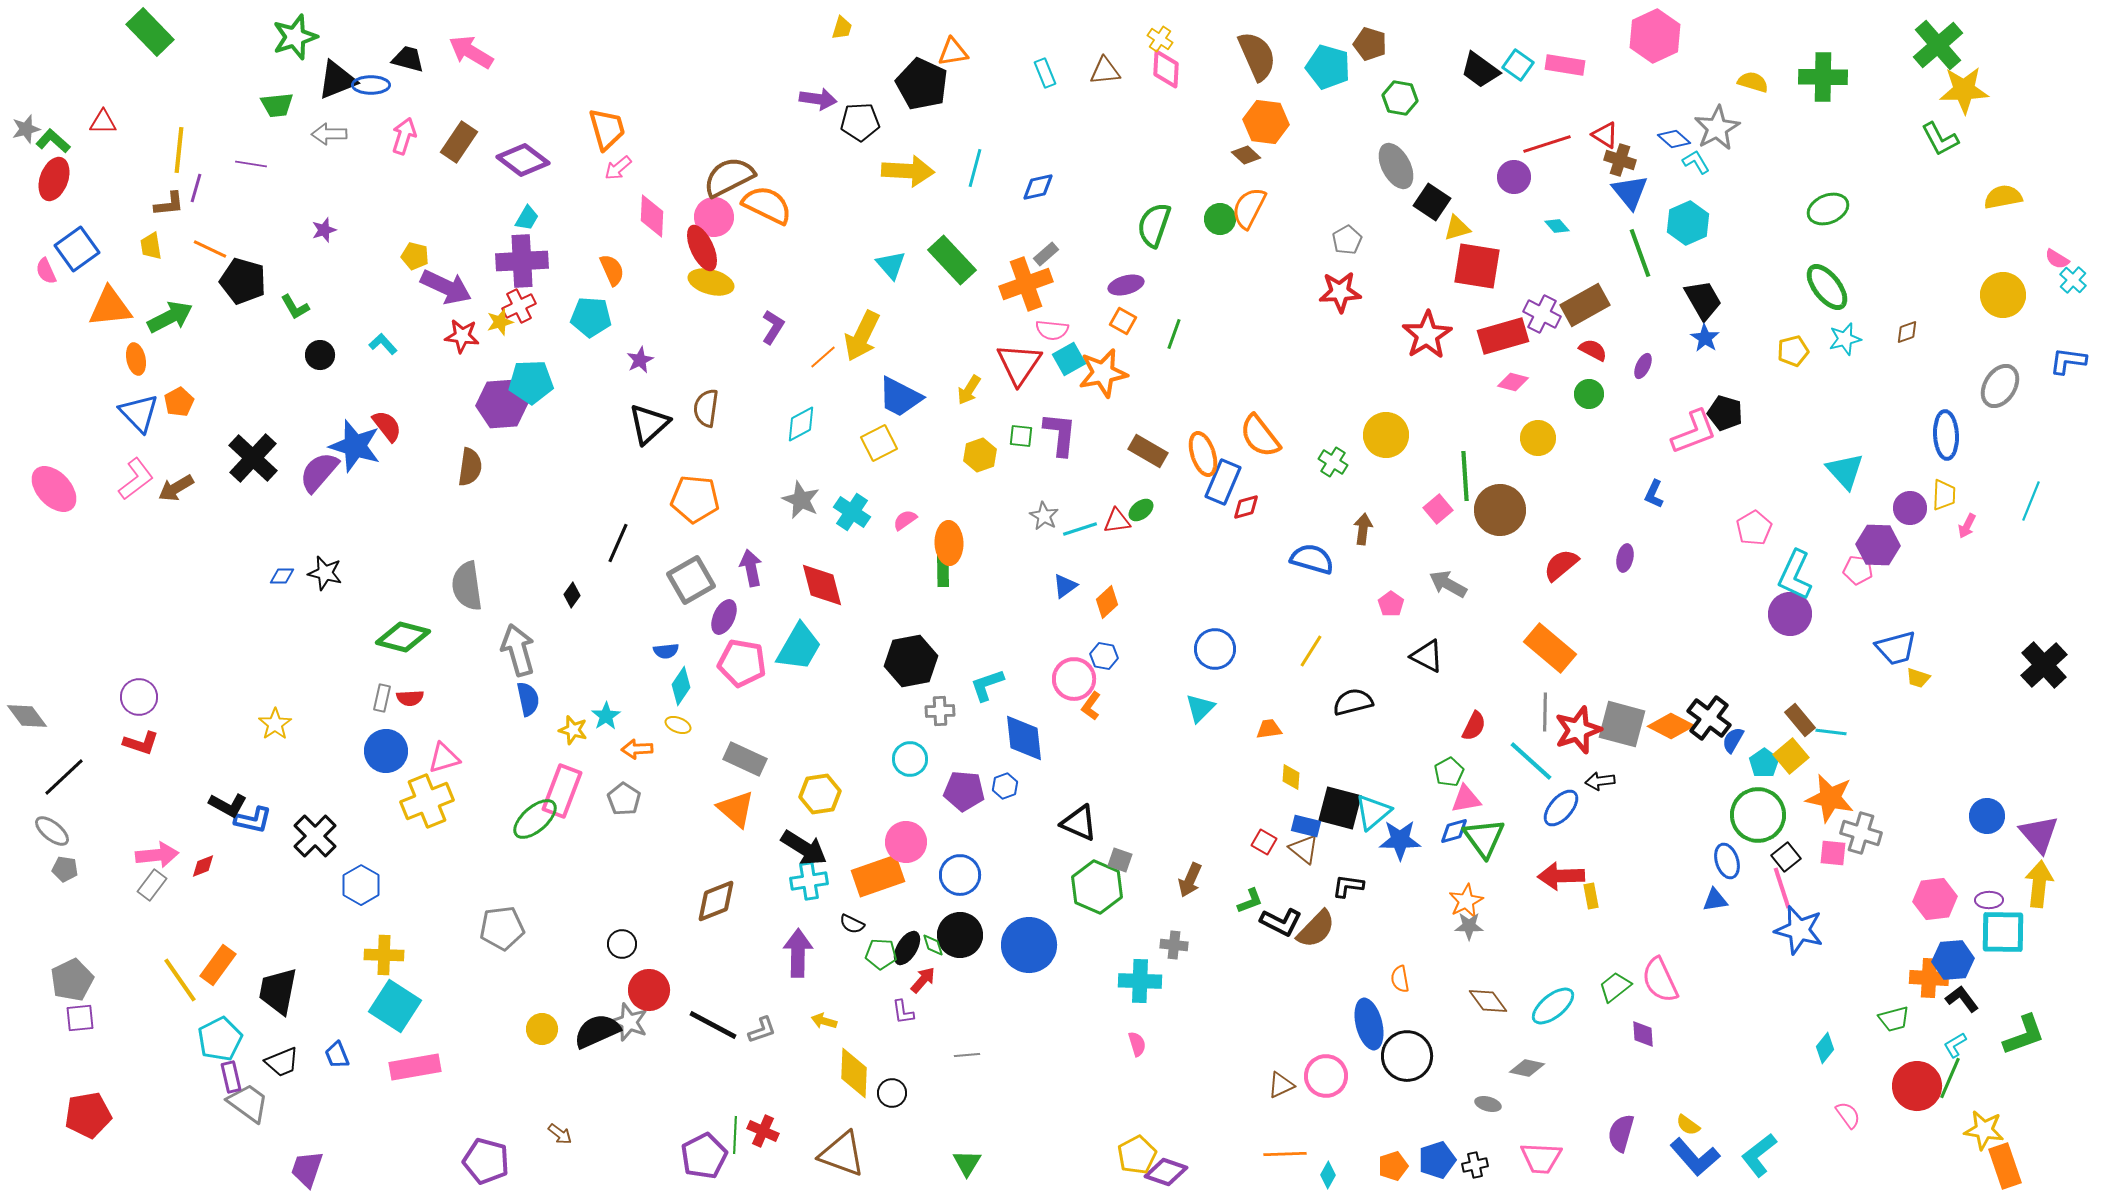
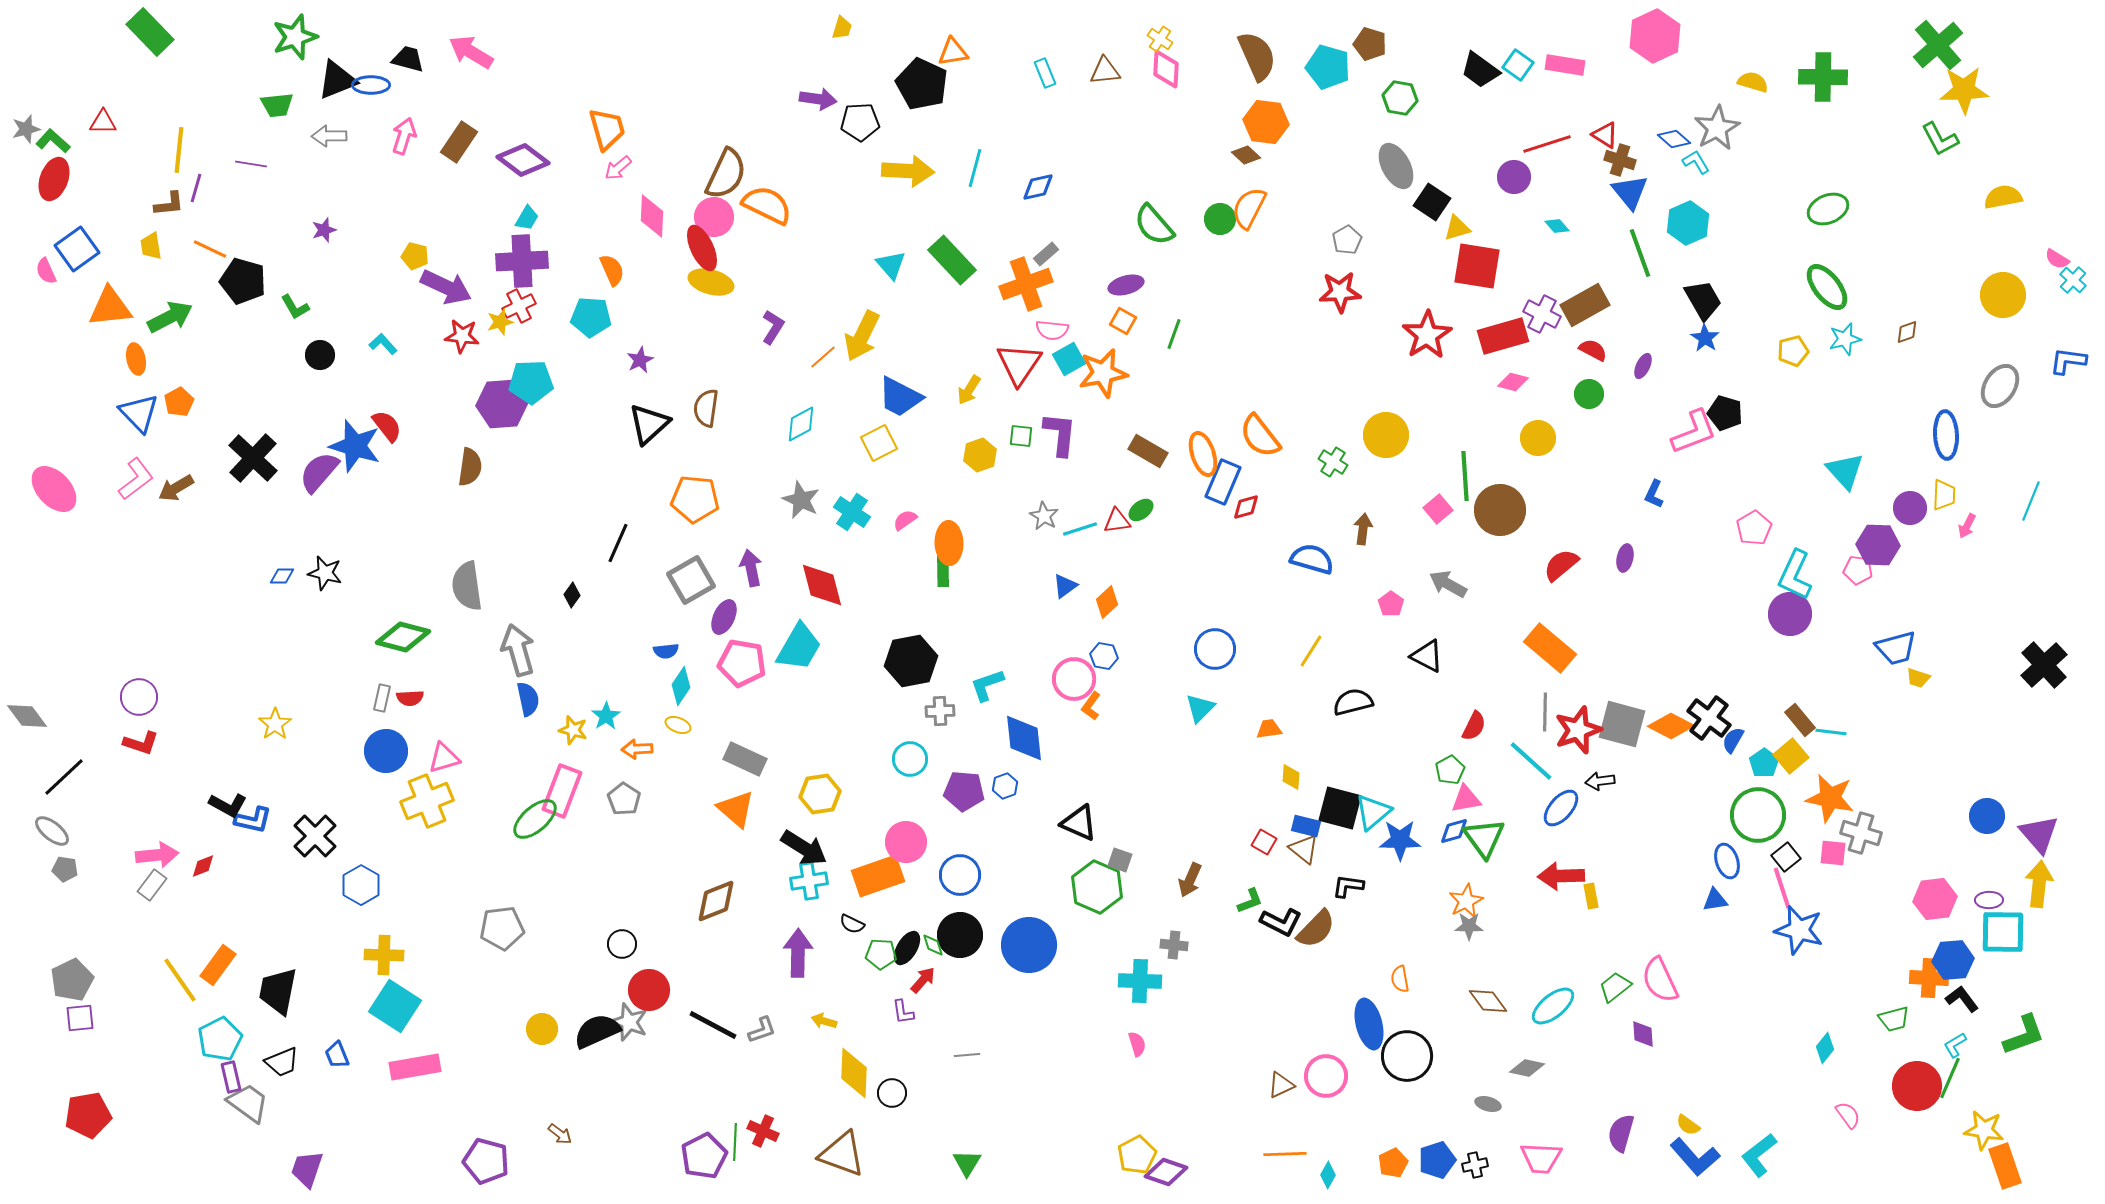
gray arrow at (329, 134): moved 2 px down
brown semicircle at (729, 177): moved 3 px left, 3 px up; rotated 142 degrees clockwise
green semicircle at (1154, 225): rotated 60 degrees counterclockwise
green pentagon at (1449, 772): moved 1 px right, 2 px up
green line at (735, 1135): moved 7 px down
orange pentagon at (1393, 1166): moved 3 px up; rotated 8 degrees counterclockwise
